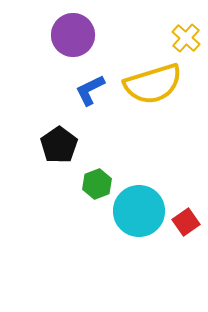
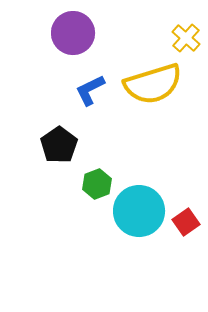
purple circle: moved 2 px up
